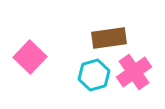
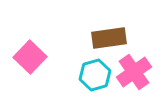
cyan hexagon: moved 1 px right
